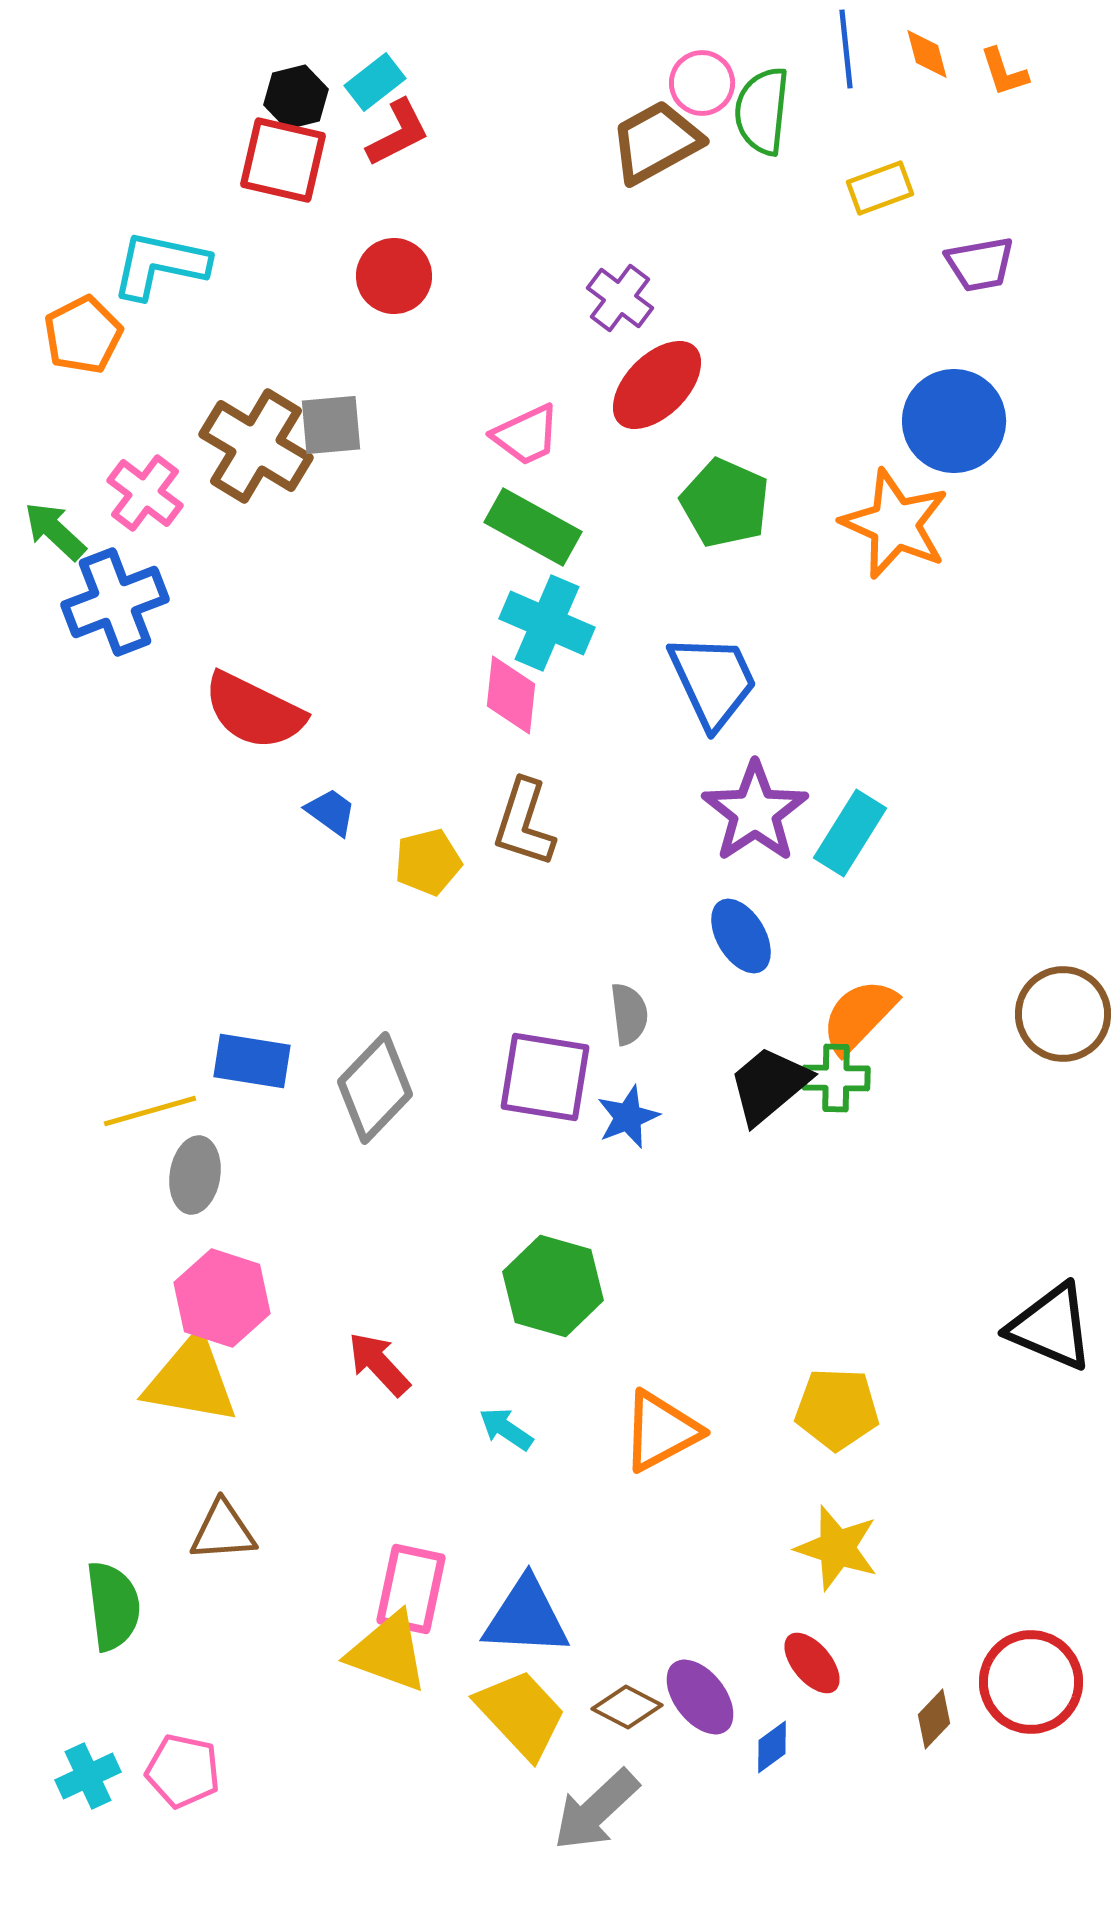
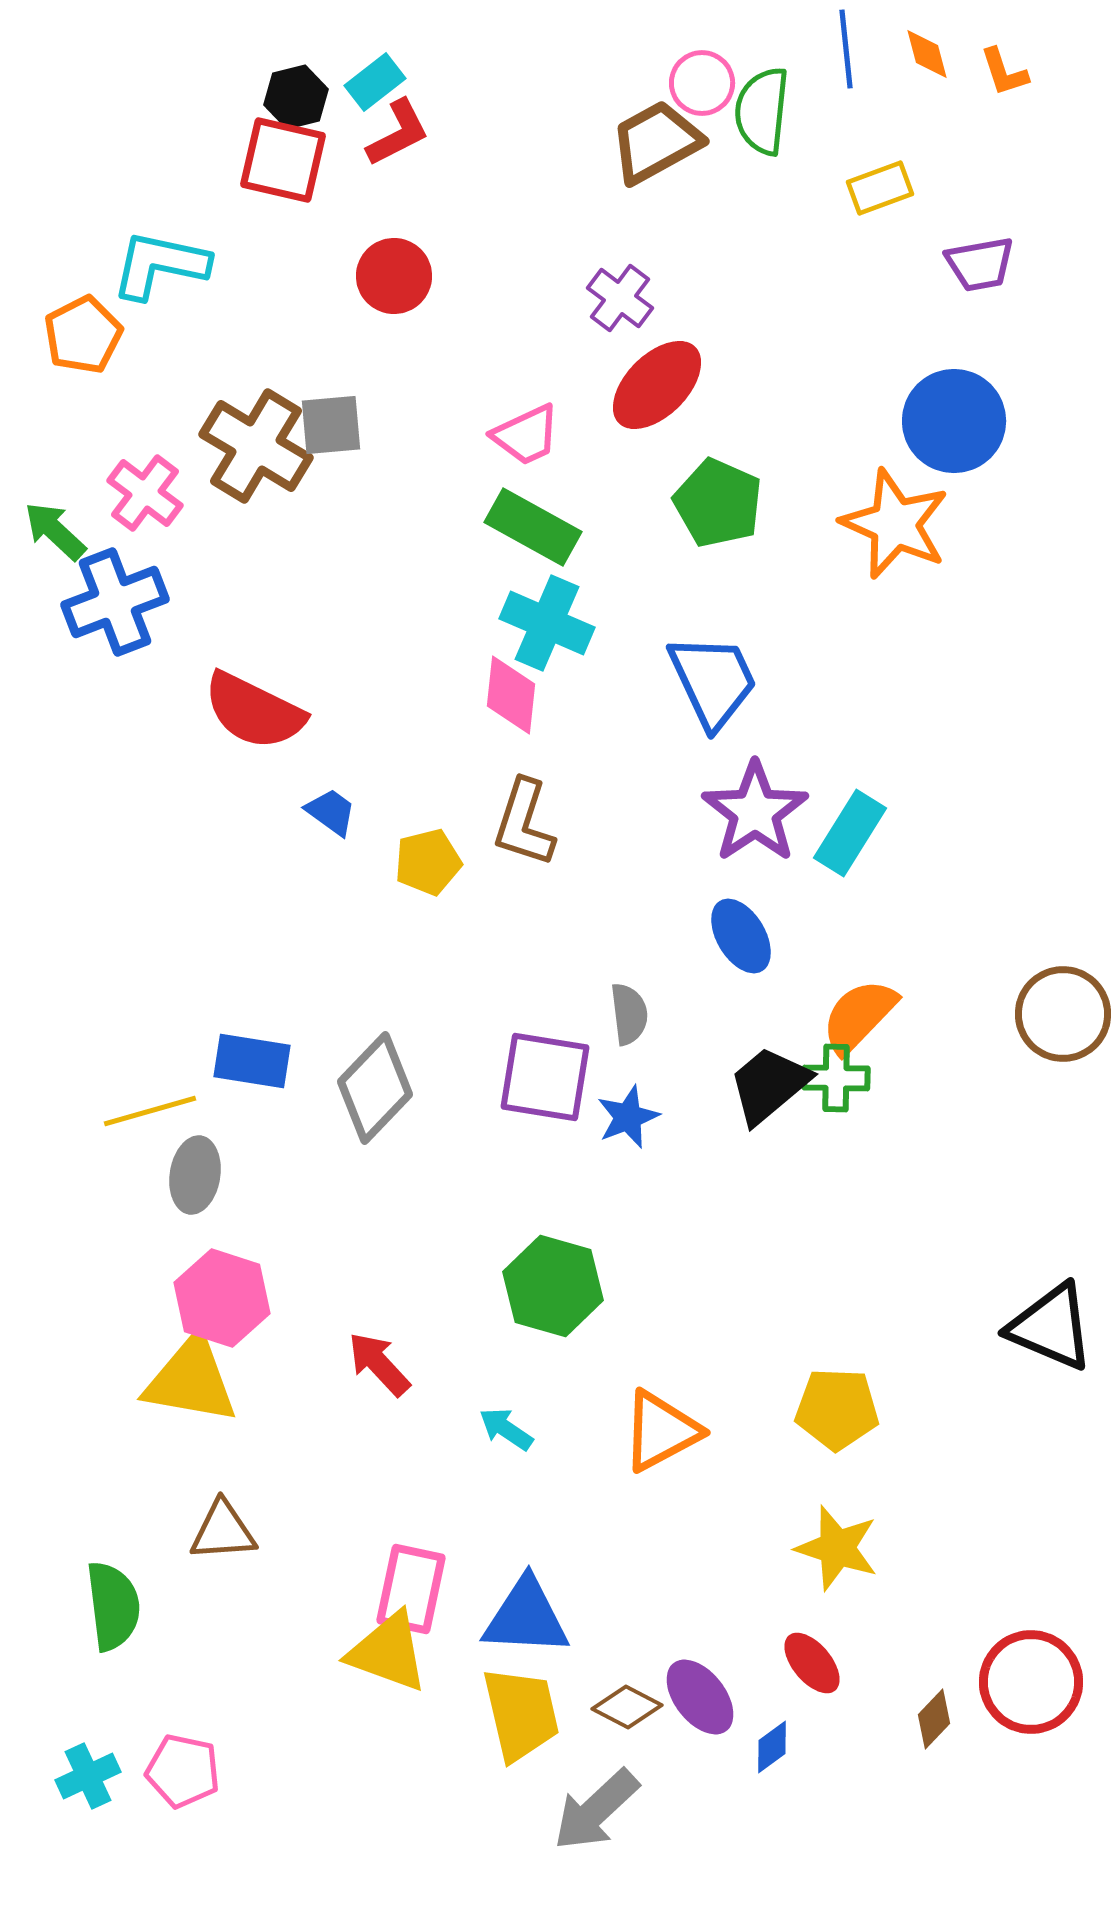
green pentagon at (725, 503): moved 7 px left
yellow trapezoid at (521, 1714): rotated 30 degrees clockwise
